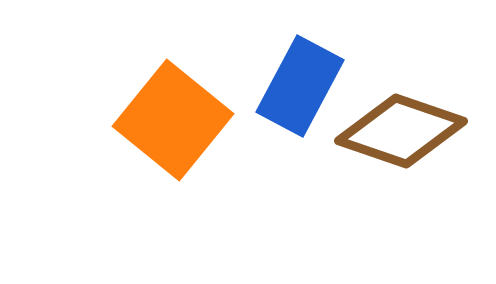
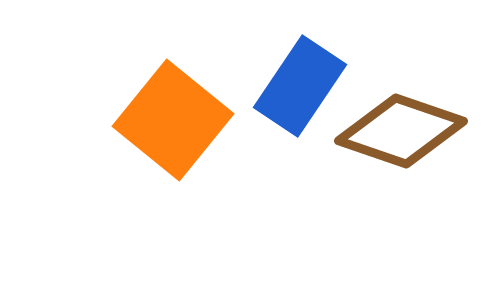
blue rectangle: rotated 6 degrees clockwise
